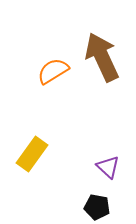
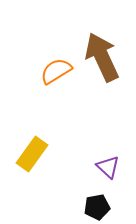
orange semicircle: moved 3 px right
black pentagon: rotated 20 degrees counterclockwise
